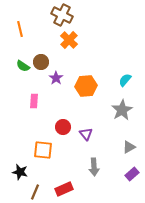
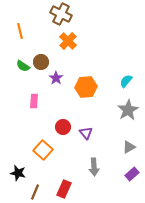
brown cross: moved 1 px left, 1 px up
orange line: moved 2 px down
orange cross: moved 1 px left, 1 px down
cyan semicircle: moved 1 px right, 1 px down
orange hexagon: moved 1 px down
gray star: moved 6 px right
purple triangle: moved 1 px up
orange square: rotated 36 degrees clockwise
black star: moved 2 px left, 1 px down
red rectangle: rotated 42 degrees counterclockwise
